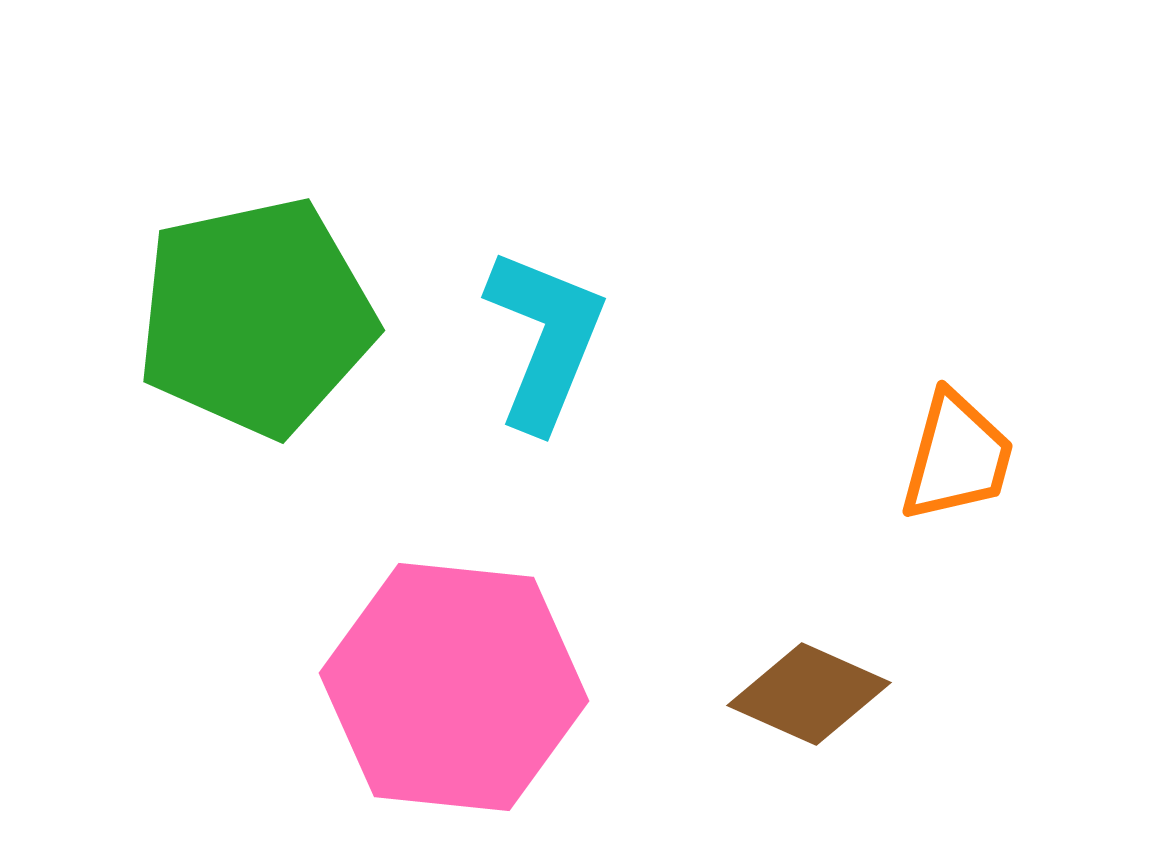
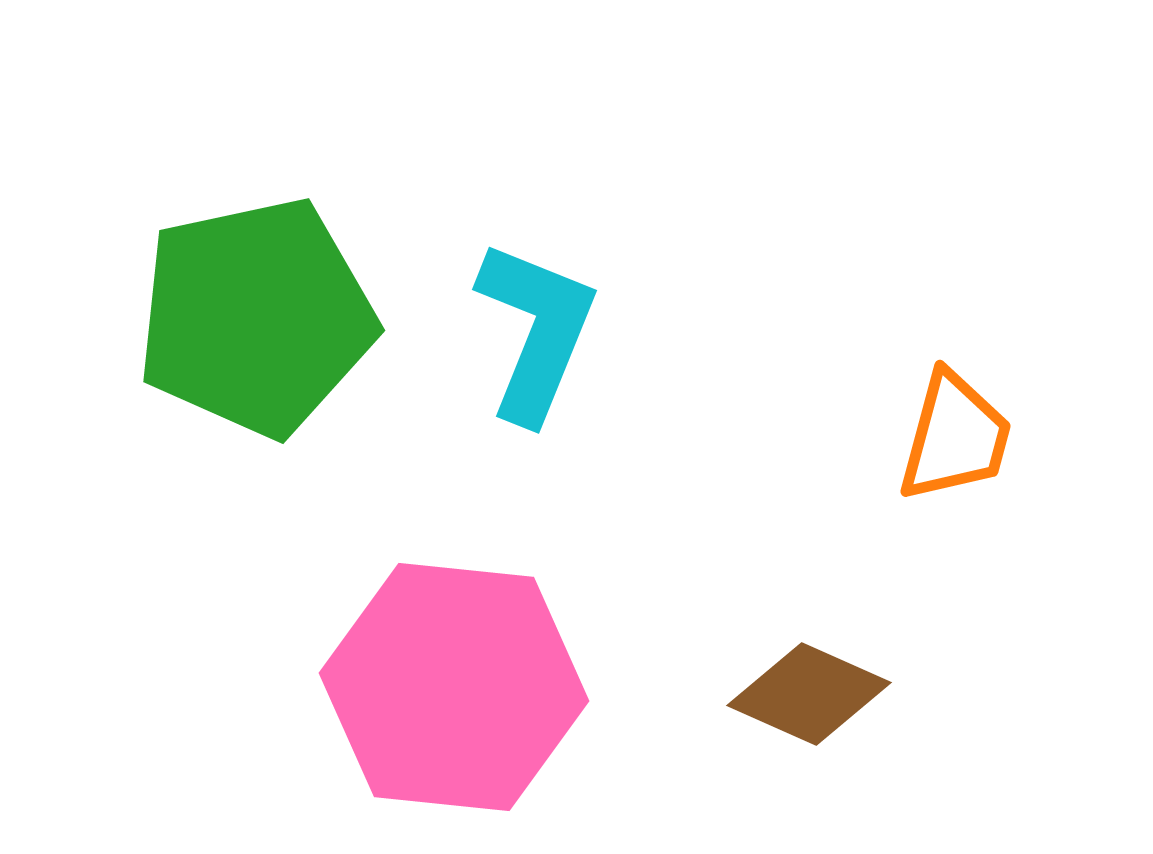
cyan L-shape: moved 9 px left, 8 px up
orange trapezoid: moved 2 px left, 20 px up
